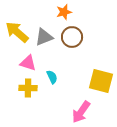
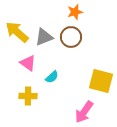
orange star: moved 11 px right
brown circle: moved 1 px left
pink triangle: rotated 18 degrees clockwise
cyan semicircle: rotated 72 degrees clockwise
yellow cross: moved 8 px down
pink arrow: moved 3 px right
